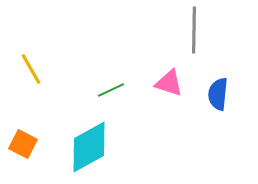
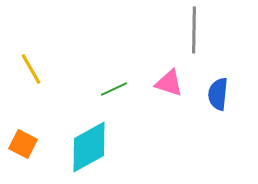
green line: moved 3 px right, 1 px up
